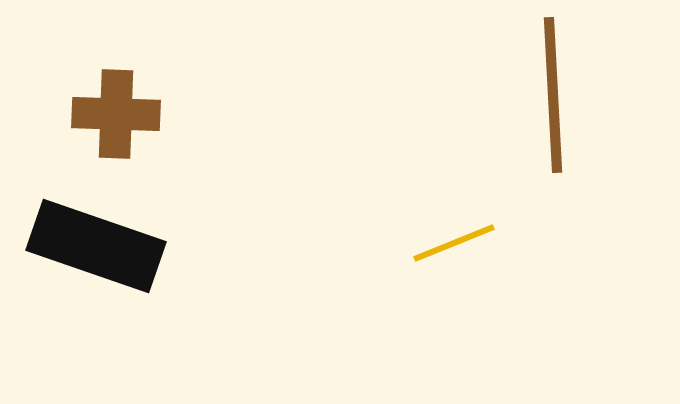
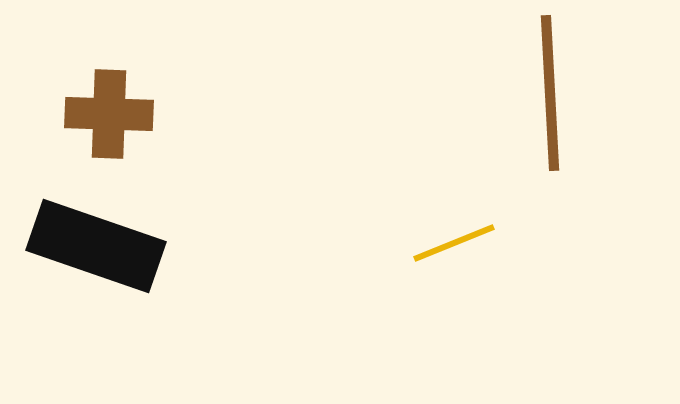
brown line: moved 3 px left, 2 px up
brown cross: moved 7 px left
